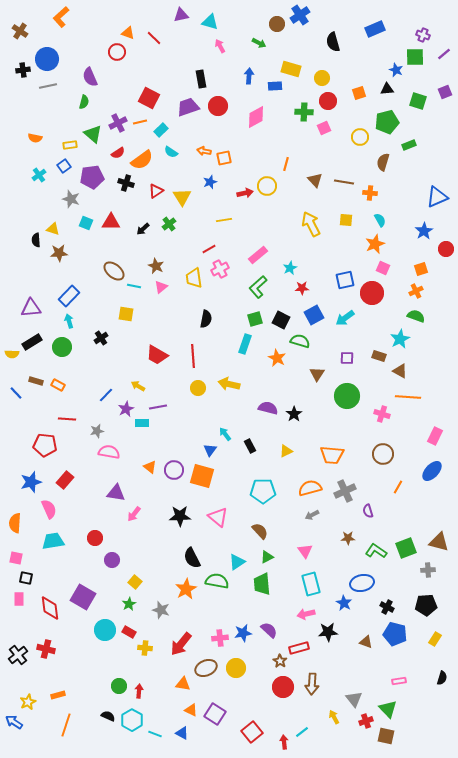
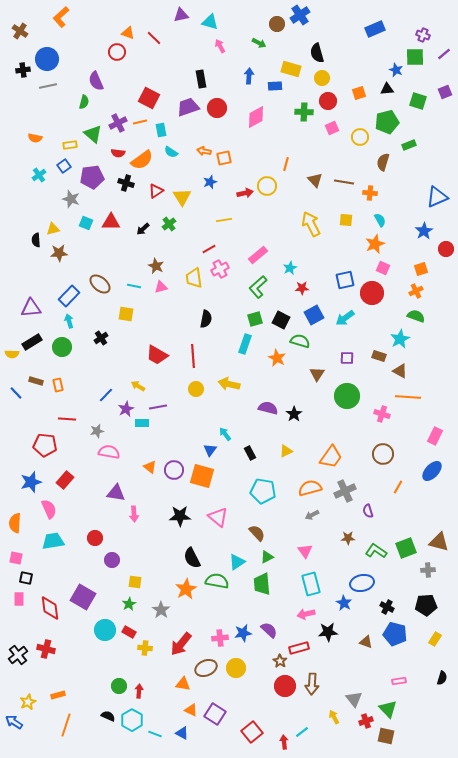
black semicircle at (333, 42): moved 16 px left, 11 px down
purple semicircle at (90, 77): moved 6 px right, 4 px down
red circle at (218, 106): moved 1 px left, 2 px down
pink square at (324, 128): moved 8 px right
cyan rectangle at (161, 130): rotated 56 degrees counterclockwise
red semicircle at (118, 153): rotated 40 degrees clockwise
yellow triangle at (53, 229): rotated 32 degrees counterclockwise
brown ellipse at (114, 271): moved 14 px left, 13 px down
pink triangle at (161, 287): rotated 24 degrees clockwise
orange rectangle at (58, 385): rotated 48 degrees clockwise
yellow circle at (198, 388): moved 2 px left, 1 px down
black rectangle at (250, 446): moved 7 px down
orange trapezoid at (332, 455): moved 1 px left, 2 px down; rotated 60 degrees counterclockwise
cyan pentagon at (263, 491): rotated 10 degrees clockwise
pink arrow at (134, 514): rotated 42 degrees counterclockwise
brown semicircle at (260, 531): moved 3 px left, 2 px down
yellow square at (135, 582): rotated 32 degrees counterclockwise
gray star at (161, 610): rotated 18 degrees clockwise
red circle at (283, 687): moved 2 px right, 1 px up
